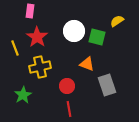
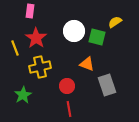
yellow semicircle: moved 2 px left, 1 px down
red star: moved 1 px left, 1 px down
